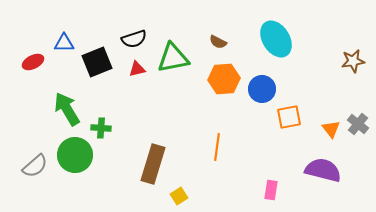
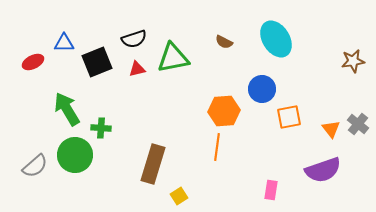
brown semicircle: moved 6 px right
orange hexagon: moved 32 px down
purple semicircle: rotated 147 degrees clockwise
